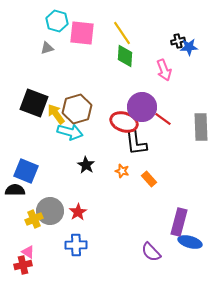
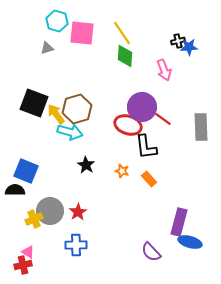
red ellipse: moved 4 px right, 3 px down
black L-shape: moved 10 px right, 4 px down
